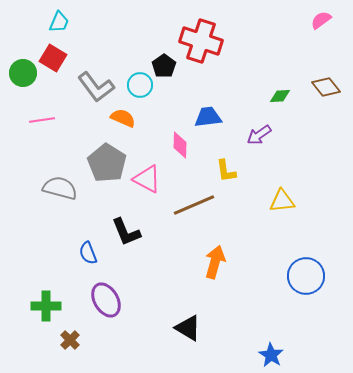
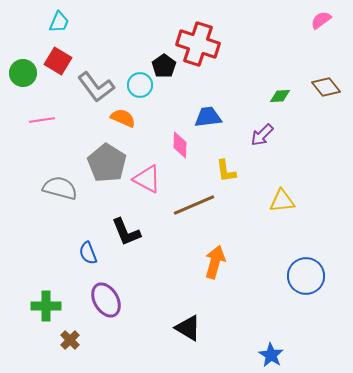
red cross: moved 3 px left, 3 px down
red square: moved 5 px right, 3 px down
purple arrow: moved 3 px right; rotated 10 degrees counterclockwise
